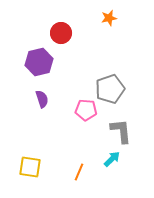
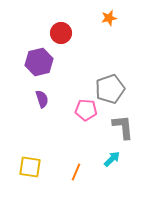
gray L-shape: moved 2 px right, 4 px up
orange line: moved 3 px left
